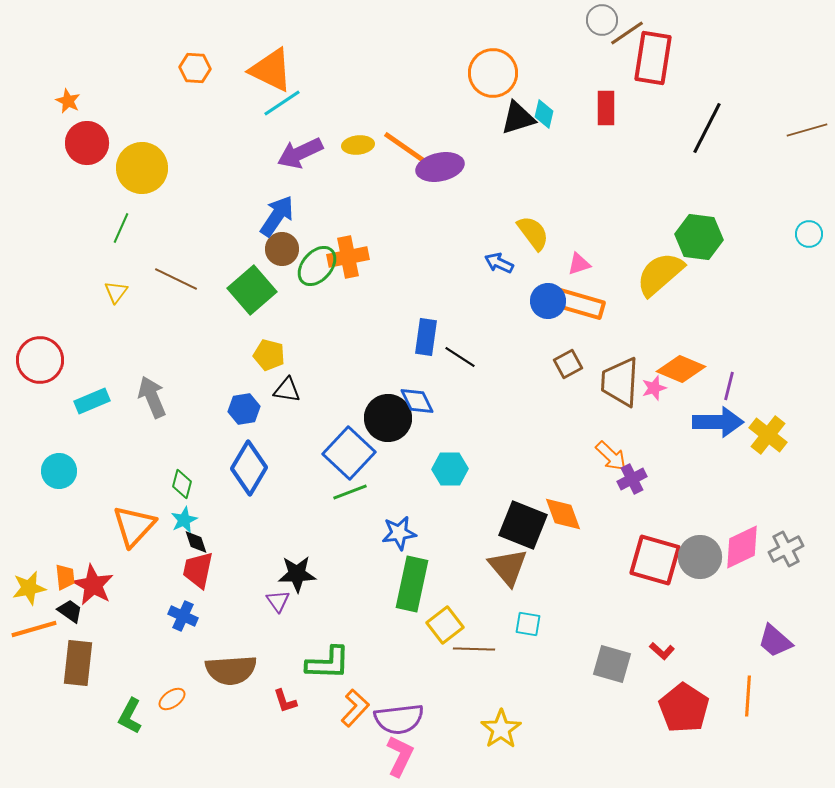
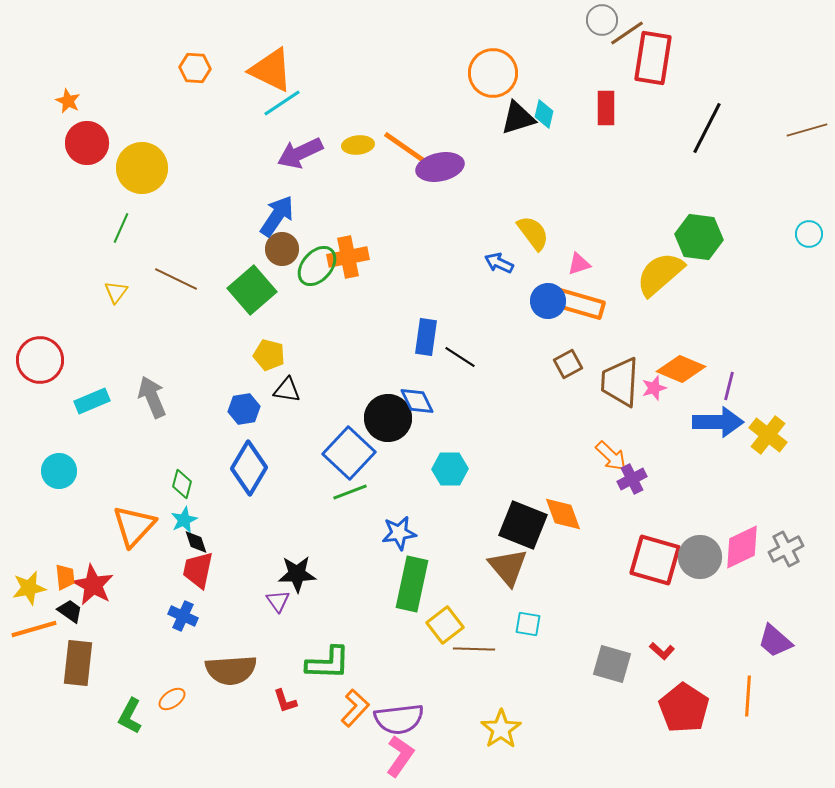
pink L-shape at (400, 756): rotated 9 degrees clockwise
